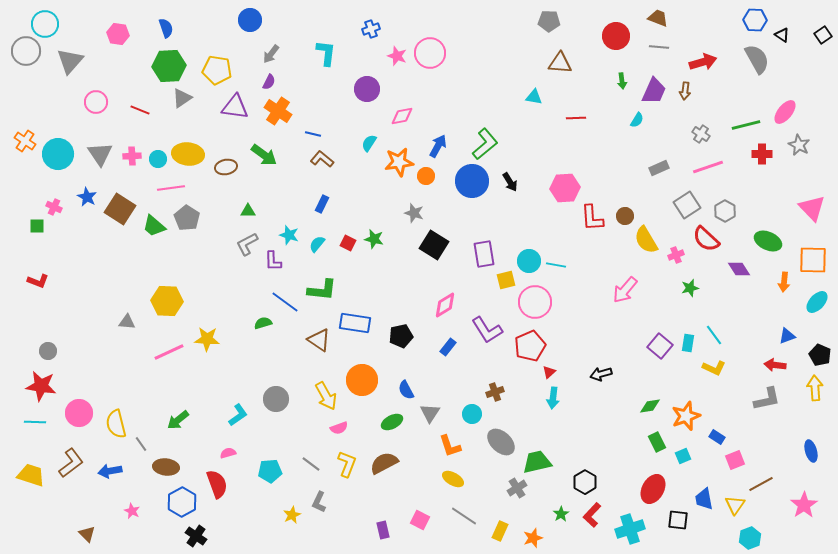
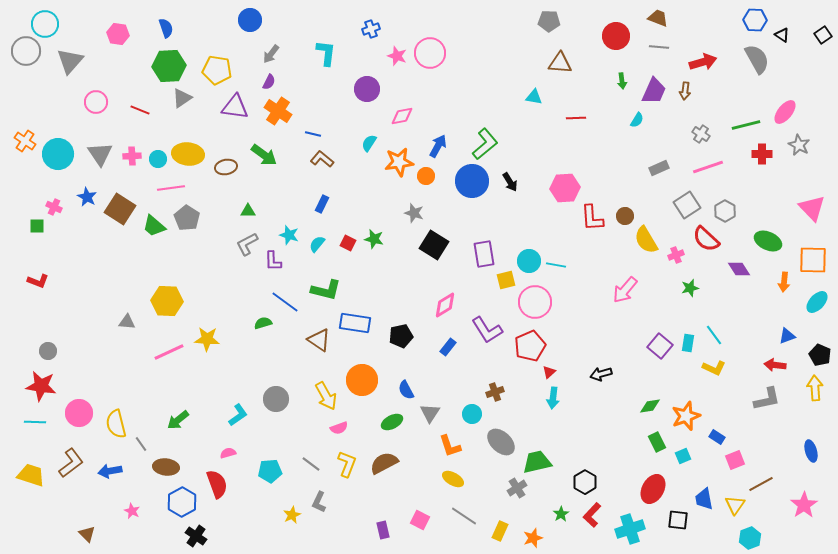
green L-shape at (322, 290): moved 4 px right; rotated 8 degrees clockwise
